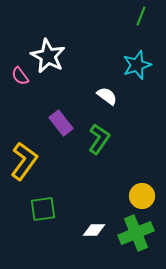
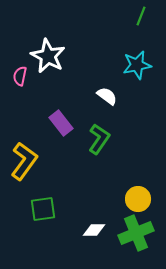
cyan star: rotated 8 degrees clockwise
pink semicircle: rotated 48 degrees clockwise
yellow circle: moved 4 px left, 3 px down
